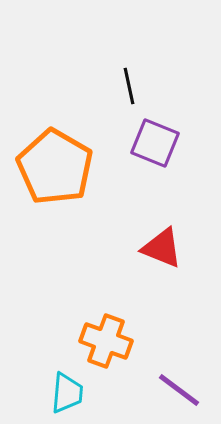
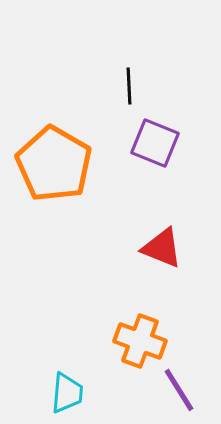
black line: rotated 9 degrees clockwise
orange pentagon: moved 1 px left, 3 px up
orange cross: moved 34 px right
purple line: rotated 21 degrees clockwise
